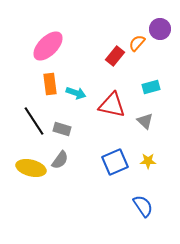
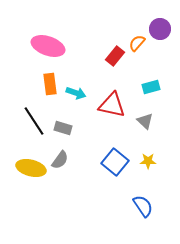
pink ellipse: rotated 64 degrees clockwise
gray rectangle: moved 1 px right, 1 px up
blue square: rotated 28 degrees counterclockwise
